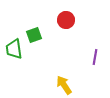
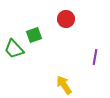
red circle: moved 1 px up
green trapezoid: rotated 35 degrees counterclockwise
